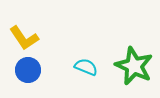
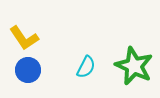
cyan semicircle: rotated 95 degrees clockwise
